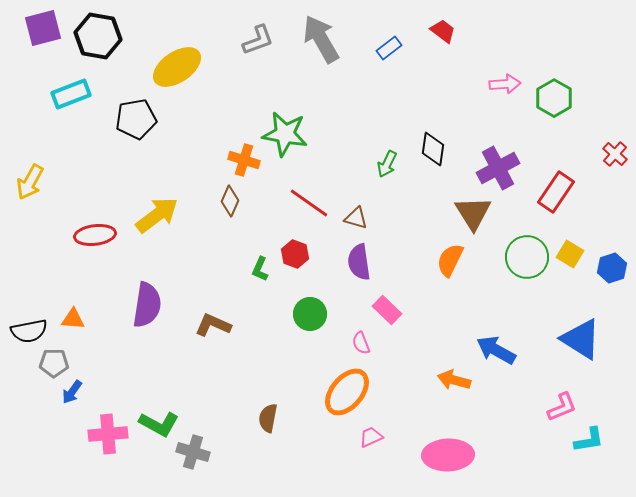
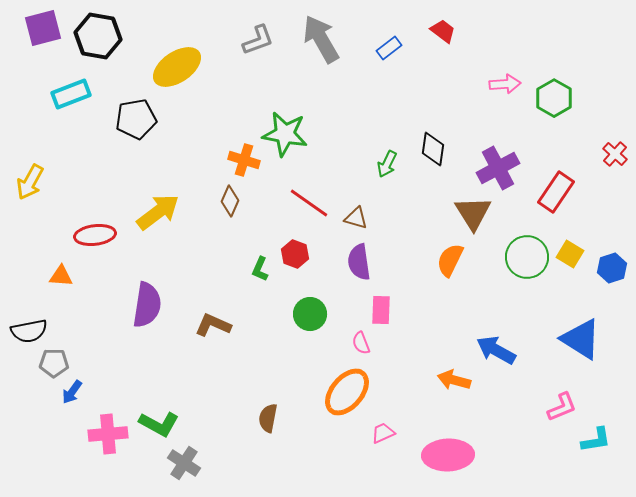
yellow arrow at (157, 215): moved 1 px right, 3 px up
pink rectangle at (387, 310): moved 6 px left; rotated 48 degrees clockwise
orange triangle at (73, 319): moved 12 px left, 43 px up
pink trapezoid at (371, 437): moved 12 px right, 4 px up
cyan L-shape at (589, 440): moved 7 px right
gray cross at (193, 452): moved 9 px left, 11 px down; rotated 16 degrees clockwise
